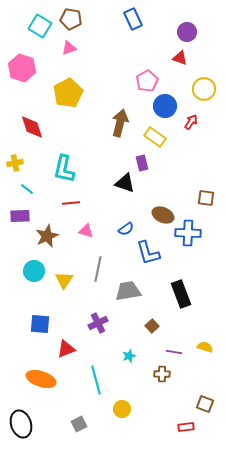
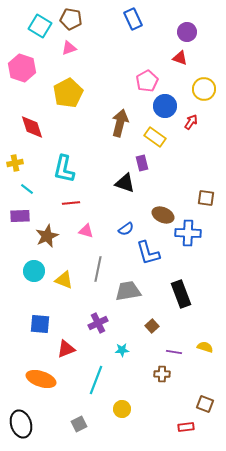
yellow triangle at (64, 280): rotated 42 degrees counterclockwise
cyan star at (129, 356): moved 7 px left, 6 px up; rotated 16 degrees clockwise
cyan line at (96, 380): rotated 36 degrees clockwise
